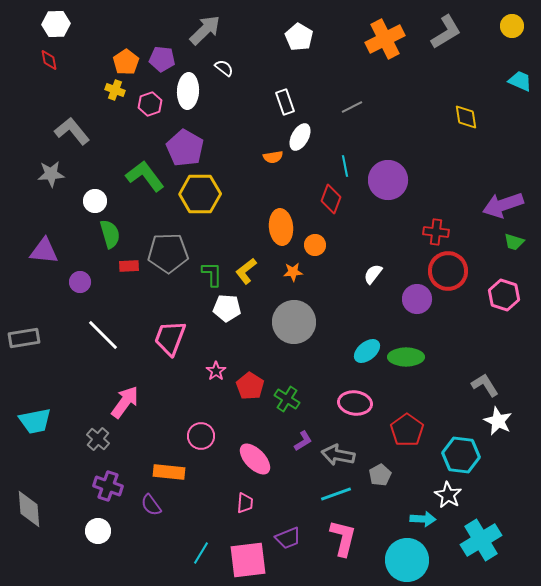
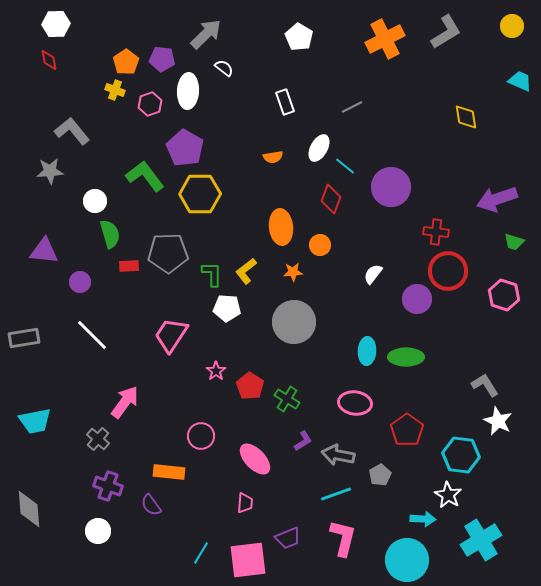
gray arrow at (205, 30): moved 1 px right, 4 px down
white ellipse at (300, 137): moved 19 px right, 11 px down
cyan line at (345, 166): rotated 40 degrees counterclockwise
gray star at (51, 174): moved 1 px left, 3 px up
purple circle at (388, 180): moved 3 px right, 7 px down
purple arrow at (503, 205): moved 6 px left, 6 px up
orange circle at (315, 245): moved 5 px right
white line at (103, 335): moved 11 px left
pink trapezoid at (170, 338): moved 1 px right, 3 px up; rotated 12 degrees clockwise
cyan ellipse at (367, 351): rotated 48 degrees counterclockwise
